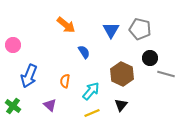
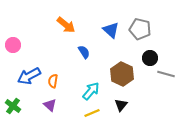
blue triangle: rotated 18 degrees counterclockwise
blue arrow: rotated 40 degrees clockwise
orange semicircle: moved 12 px left
